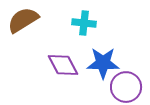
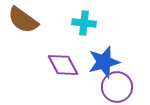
brown semicircle: rotated 112 degrees counterclockwise
blue star: moved 1 px right, 1 px up; rotated 16 degrees counterclockwise
purple circle: moved 9 px left
